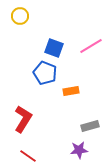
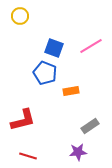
red L-shape: moved 1 px down; rotated 44 degrees clockwise
gray rectangle: rotated 18 degrees counterclockwise
purple star: moved 1 px left, 2 px down
red line: rotated 18 degrees counterclockwise
